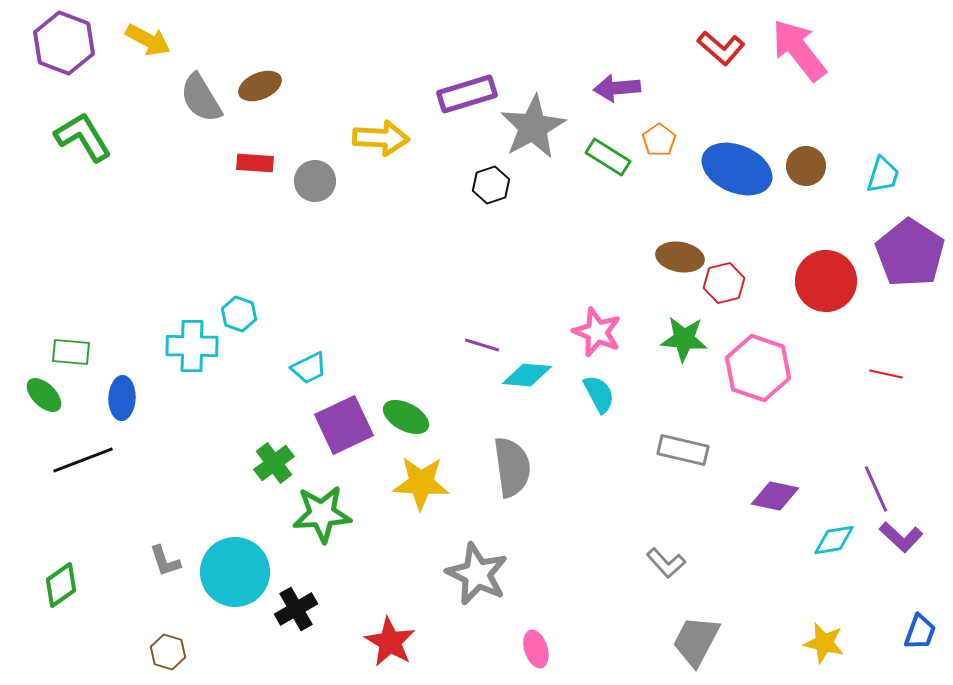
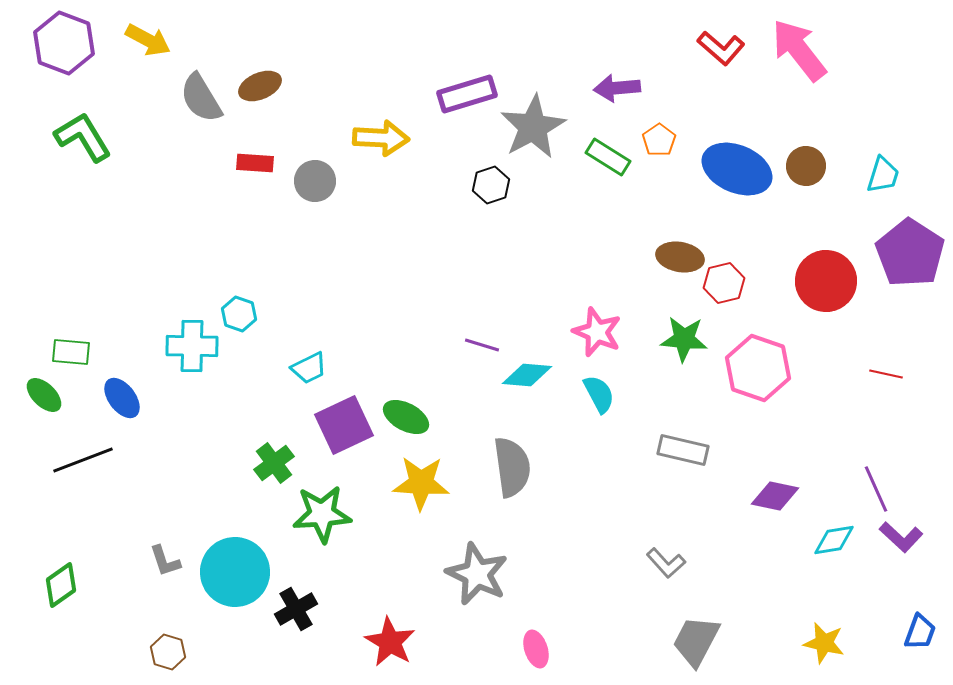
blue ellipse at (122, 398): rotated 39 degrees counterclockwise
